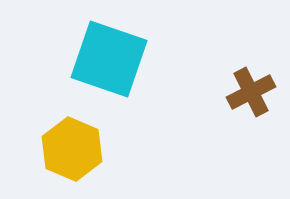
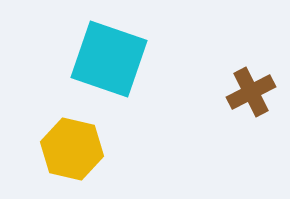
yellow hexagon: rotated 10 degrees counterclockwise
